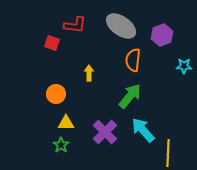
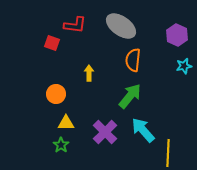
purple hexagon: moved 15 px right; rotated 15 degrees counterclockwise
cyan star: rotated 14 degrees counterclockwise
